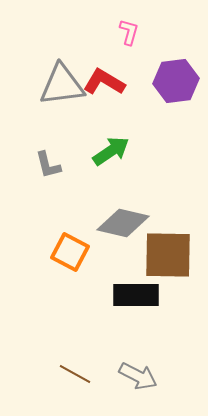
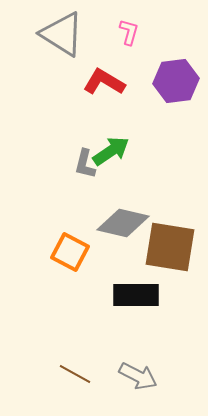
gray triangle: moved 51 px up; rotated 39 degrees clockwise
gray L-shape: moved 37 px right, 1 px up; rotated 28 degrees clockwise
brown square: moved 2 px right, 8 px up; rotated 8 degrees clockwise
